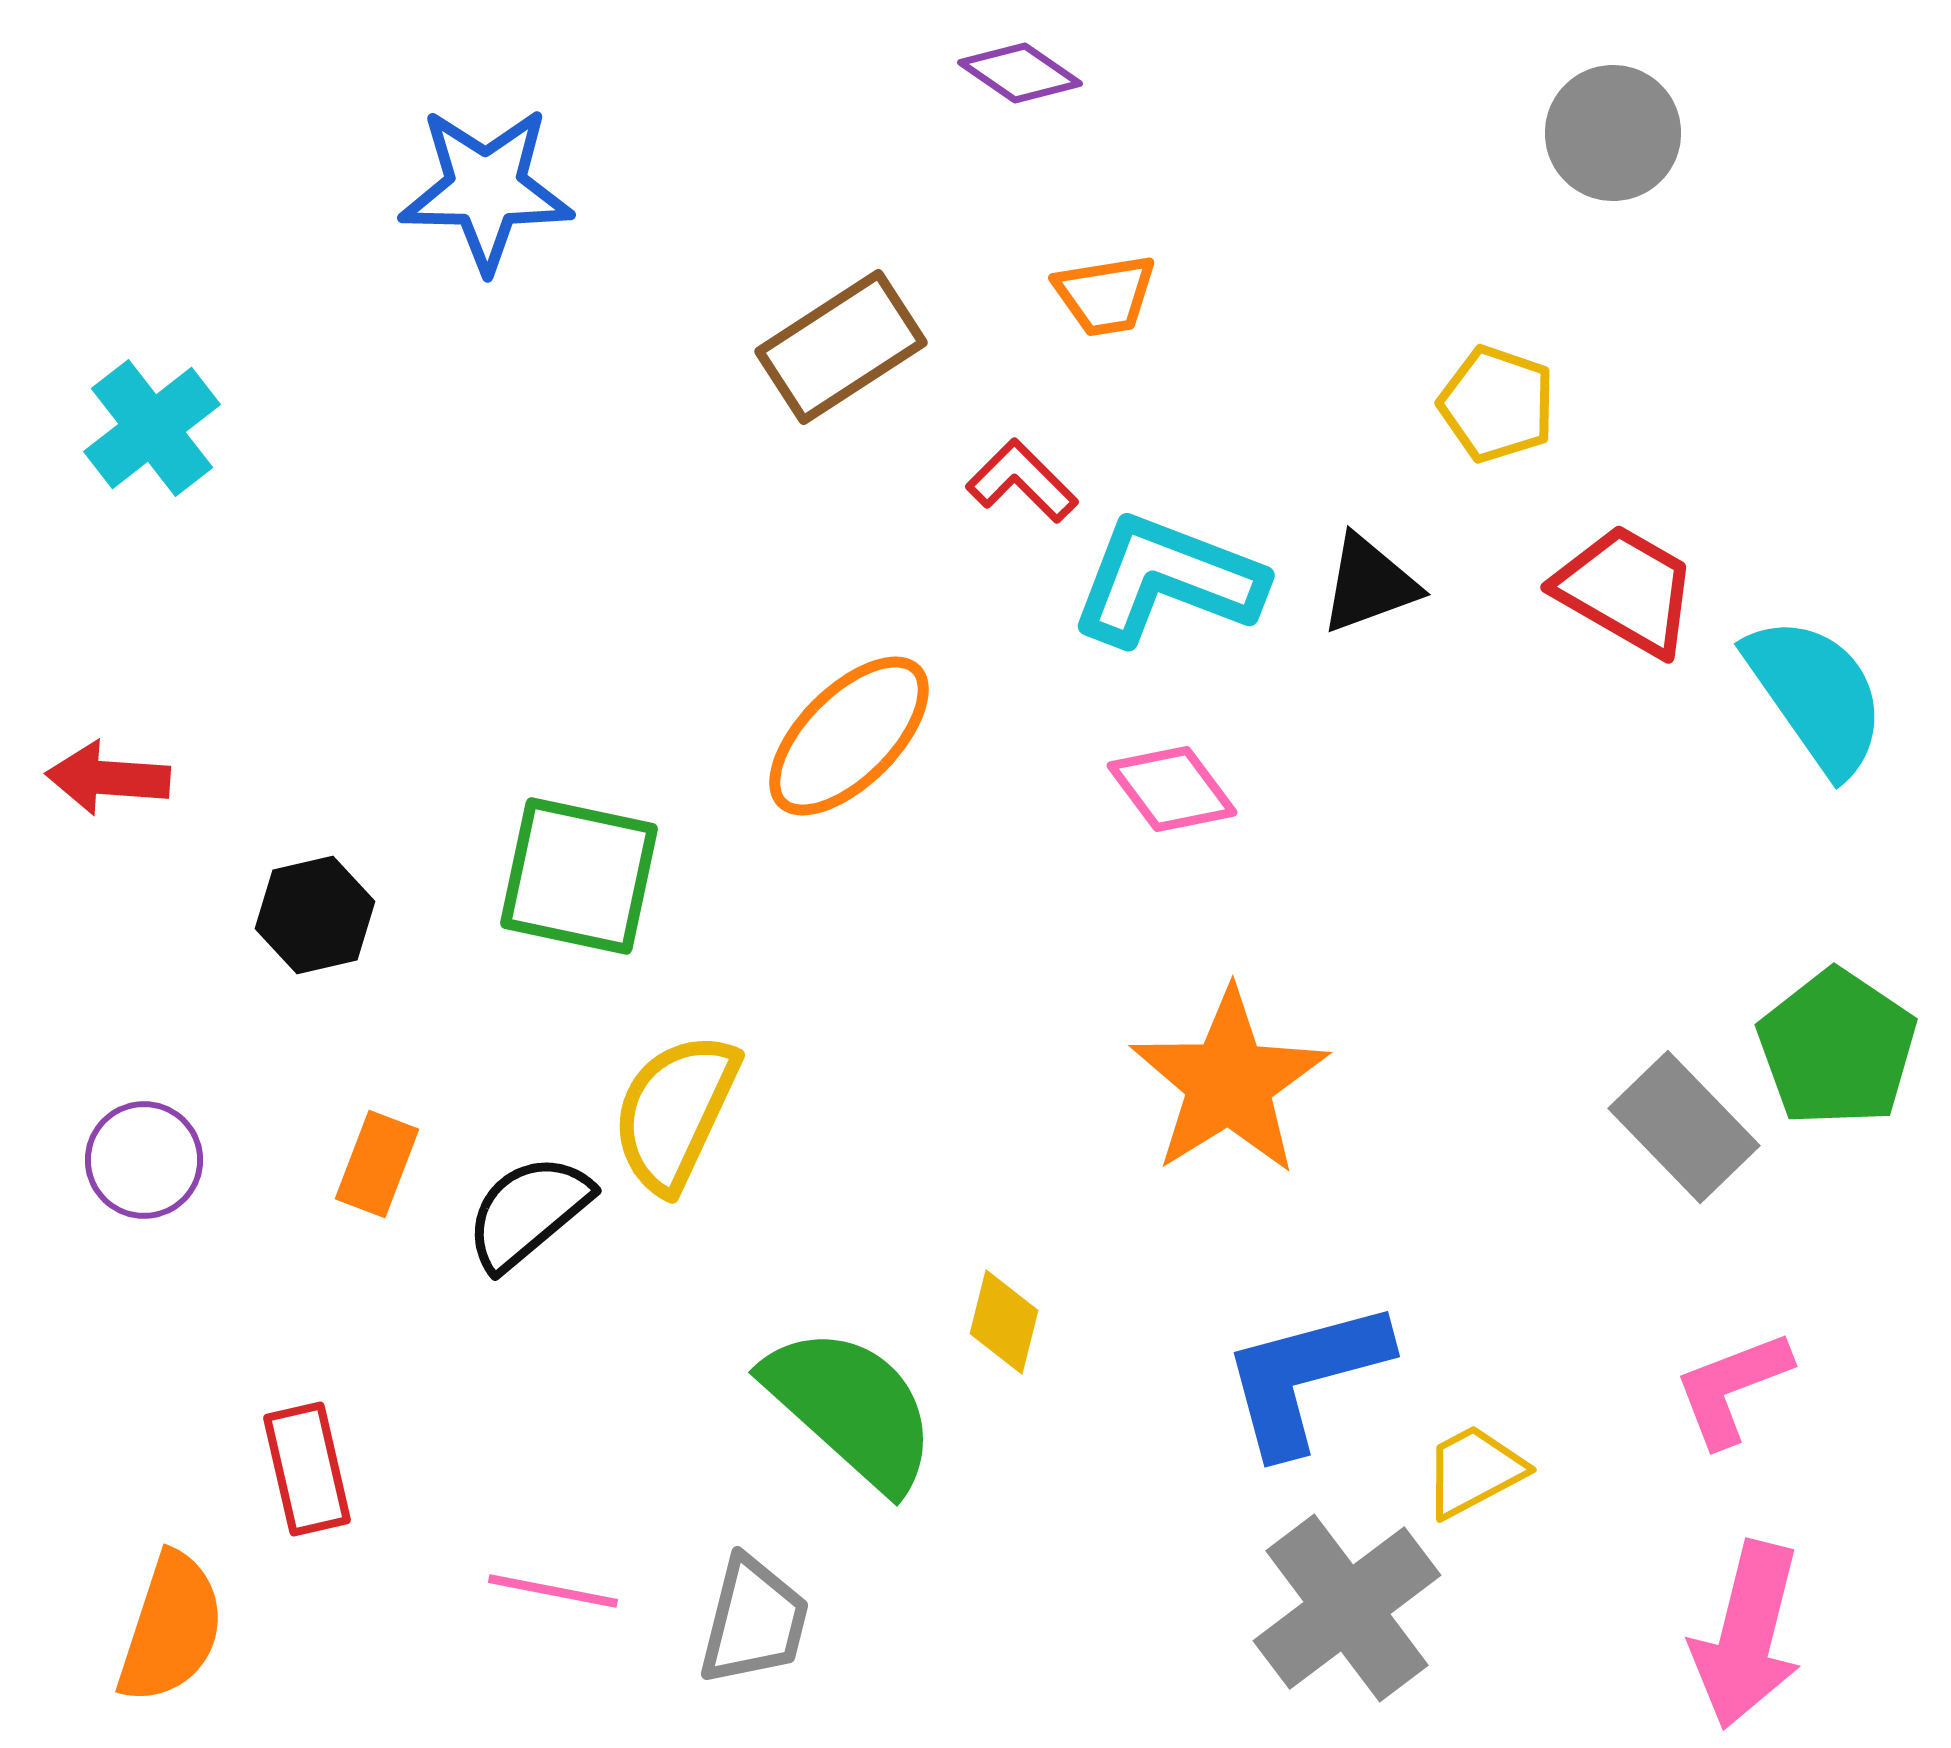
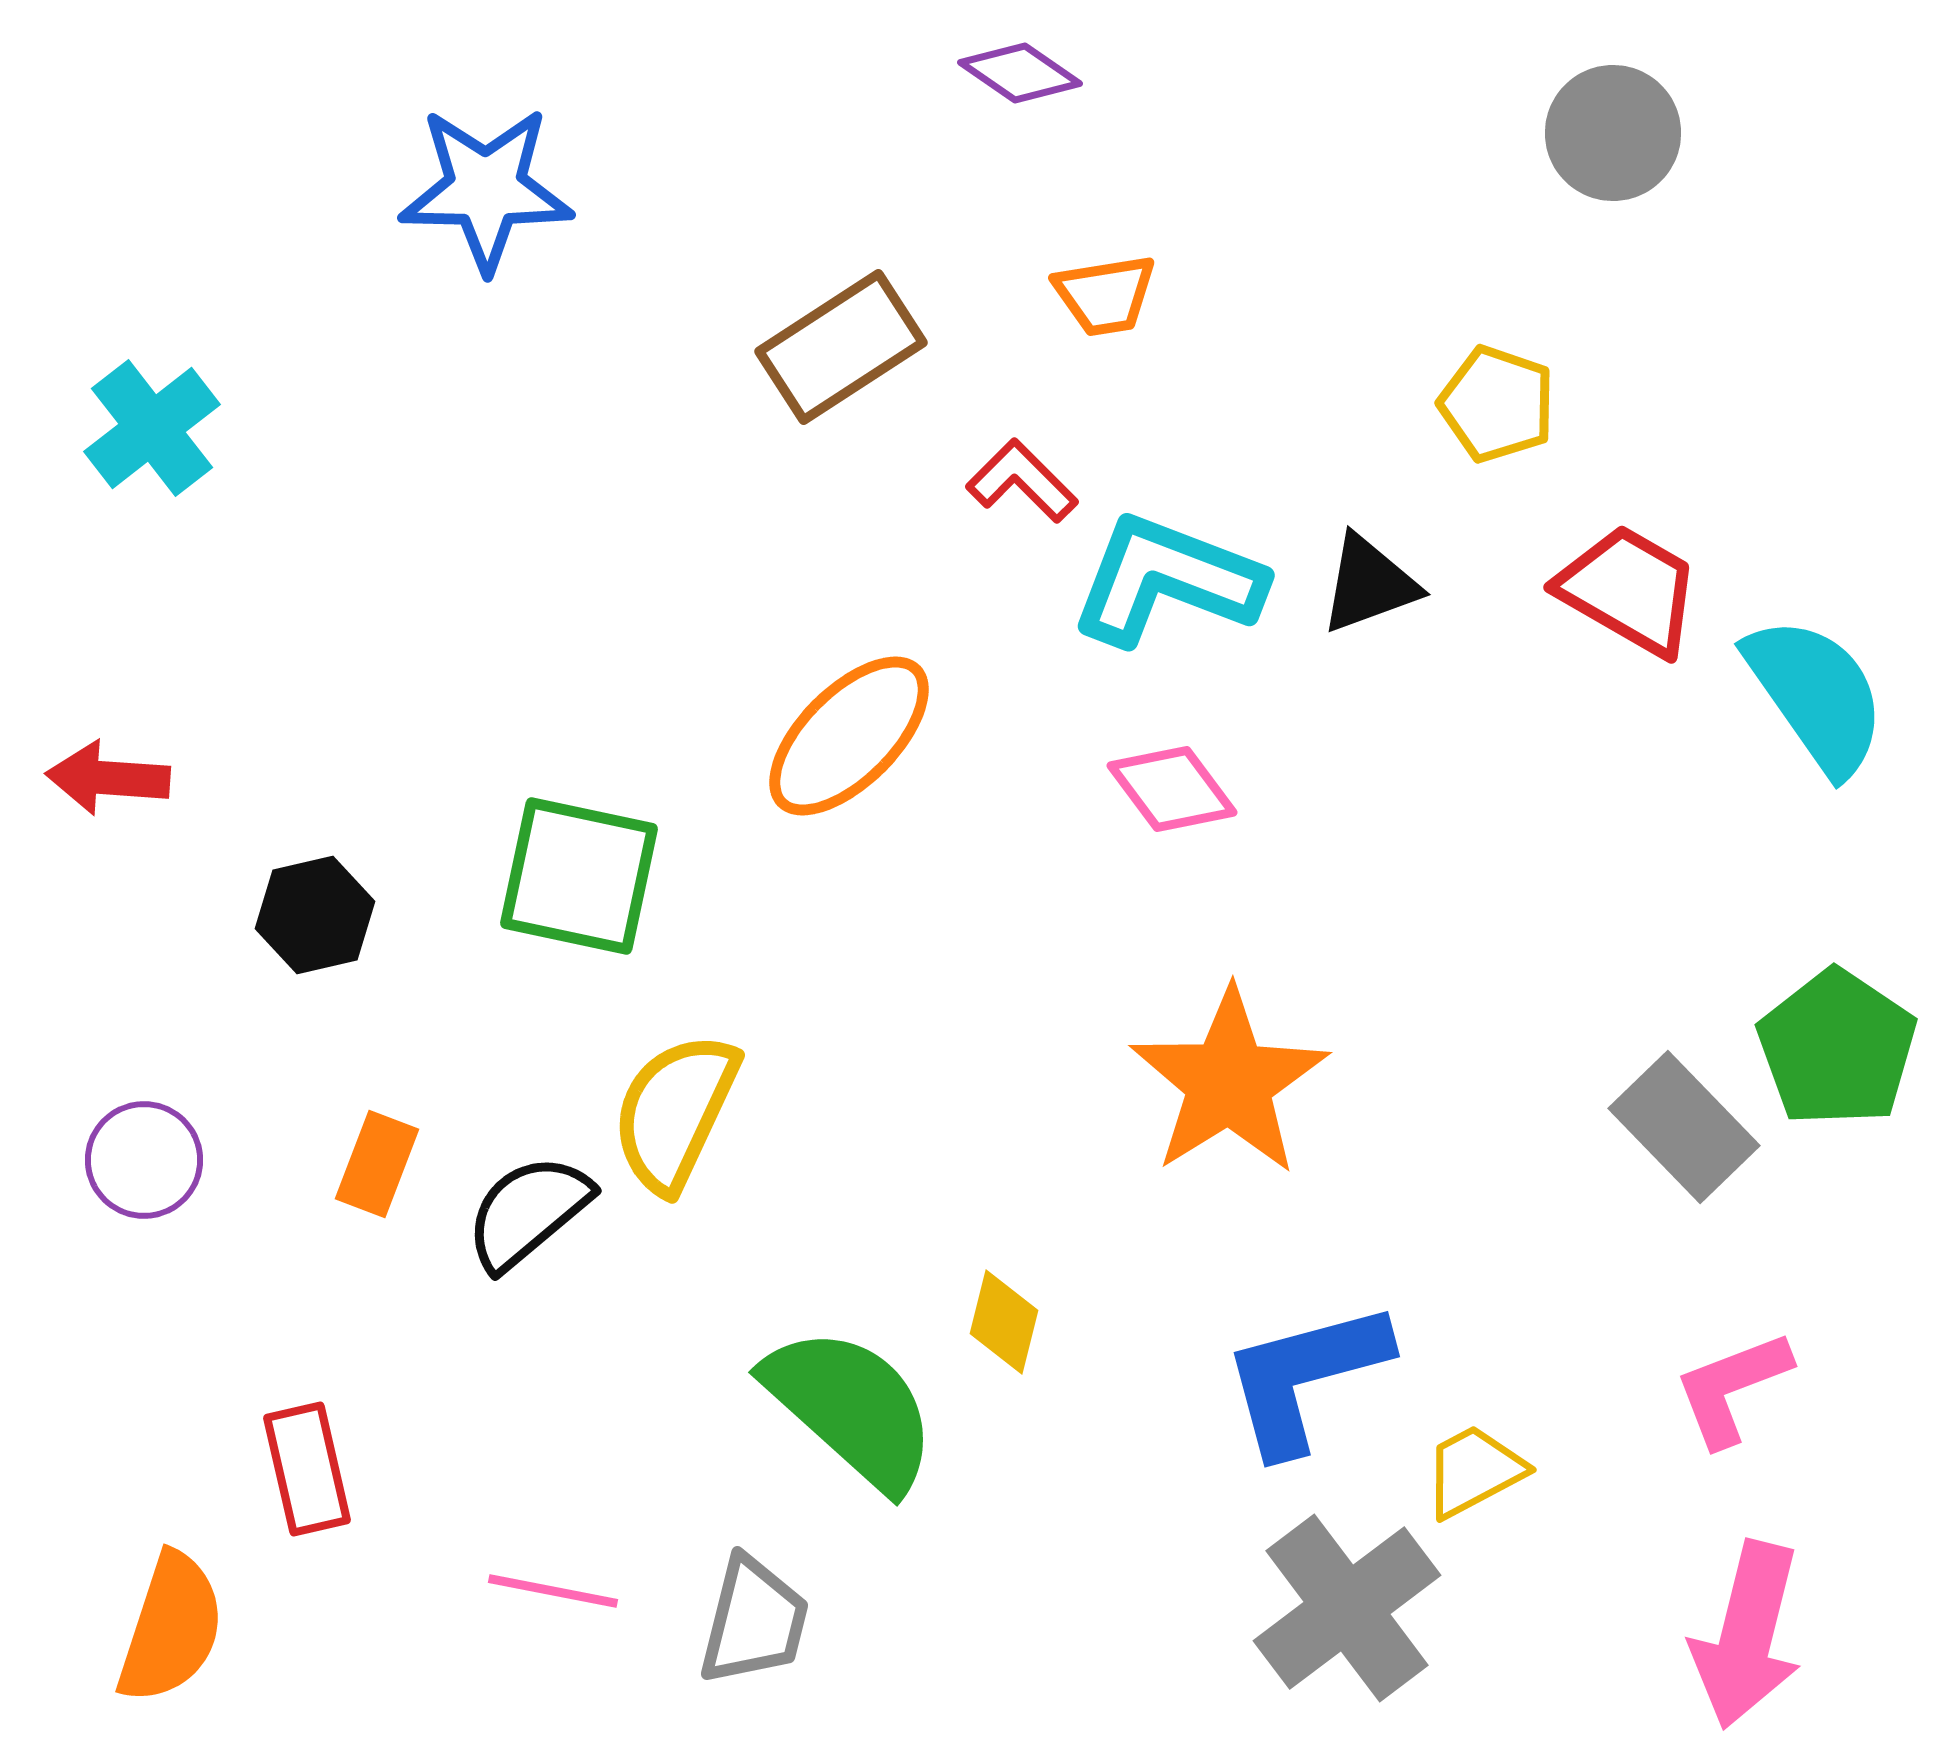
red trapezoid: moved 3 px right
